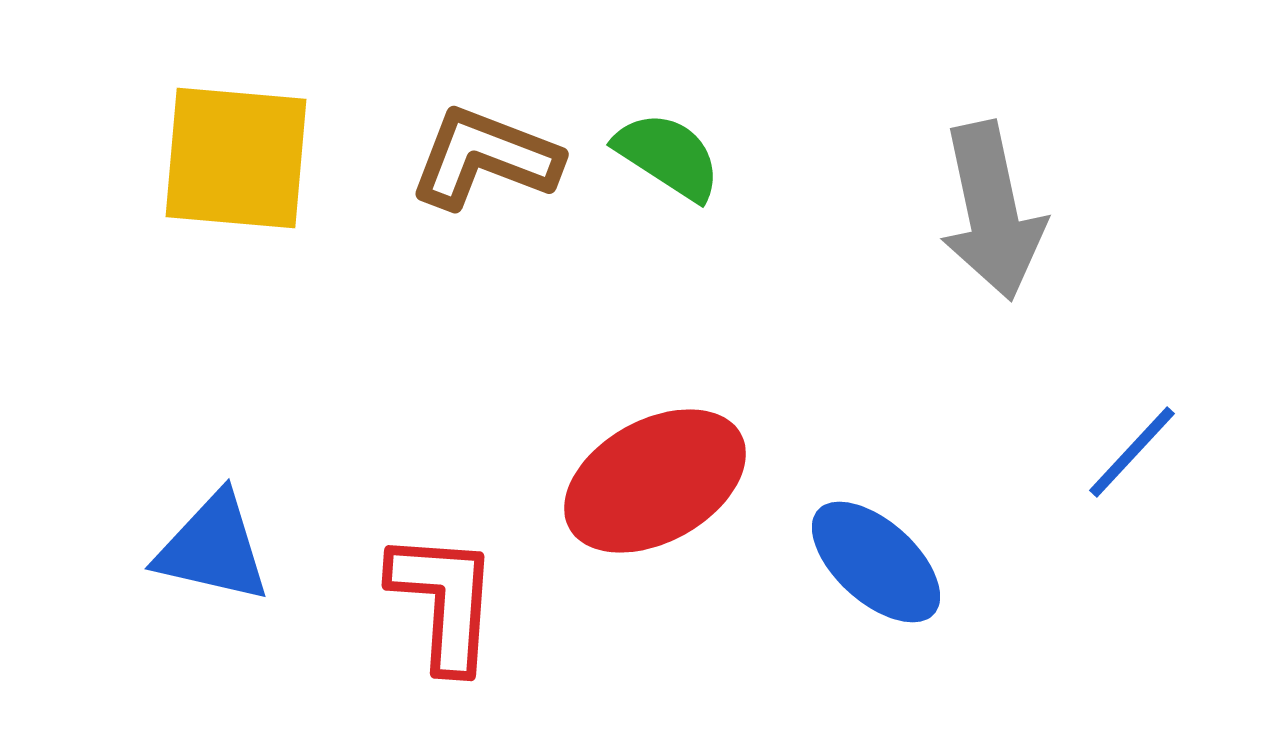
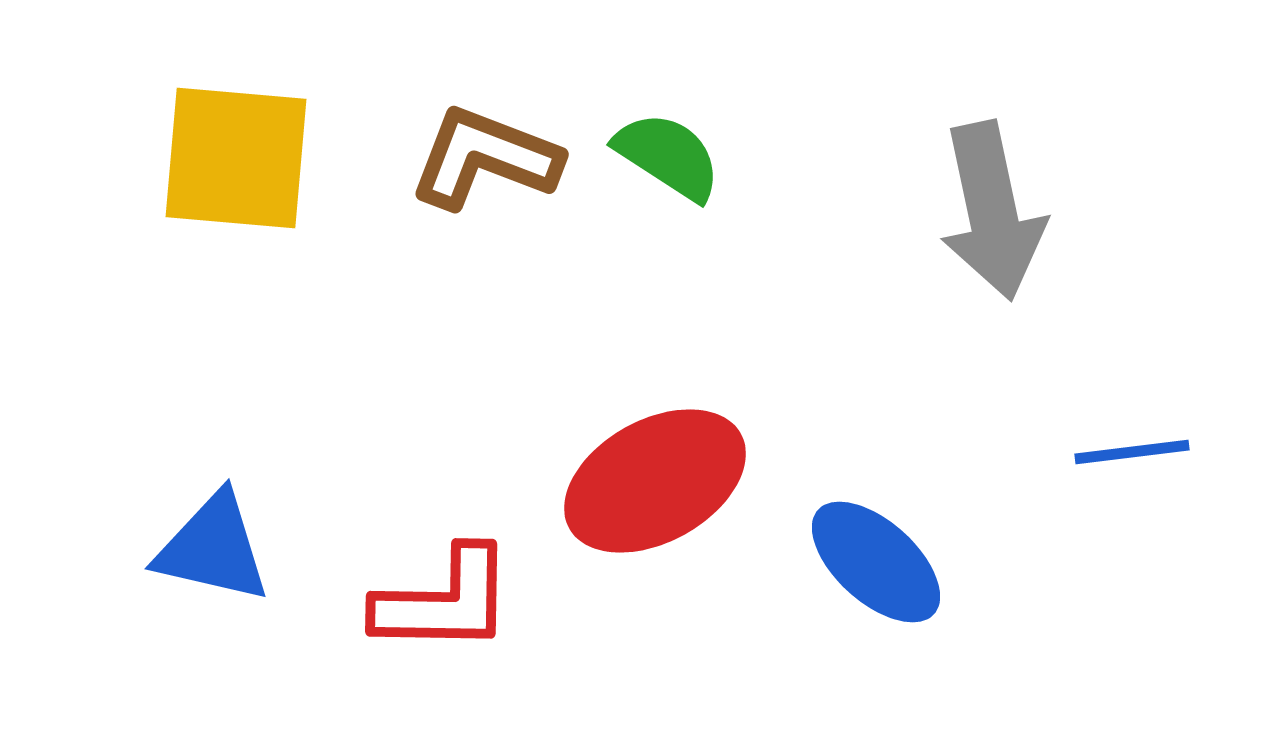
blue line: rotated 40 degrees clockwise
red L-shape: rotated 87 degrees clockwise
